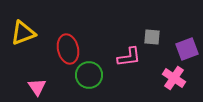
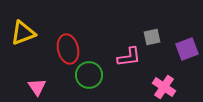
gray square: rotated 18 degrees counterclockwise
pink cross: moved 10 px left, 9 px down
